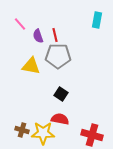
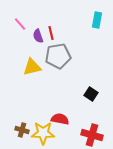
red line: moved 4 px left, 2 px up
gray pentagon: rotated 10 degrees counterclockwise
yellow triangle: moved 1 px right, 1 px down; rotated 24 degrees counterclockwise
black square: moved 30 px right
